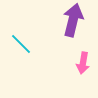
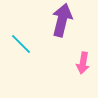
purple arrow: moved 11 px left
